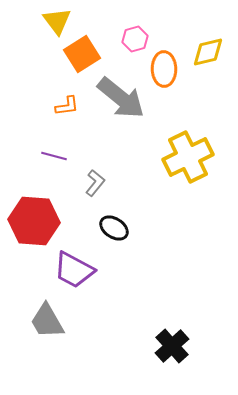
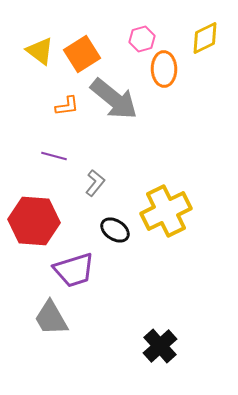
yellow triangle: moved 17 px left, 30 px down; rotated 16 degrees counterclockwise
pink hexagon: moved 7 px right
yellow diamond: moved 3 px left, 14 px up; rotated 12 degrees counterclockwise
gray arrow: moved 7 px left, 1 px down
yellow cross: moved 22 px left, 54 px down
black ellipse: moved 1 px right, 2 px down
purple trapezoid: rotated 45 degrees counterclockwise
gray trapezoid: moved 4 px right, 3 px up
black cross: moved 12 px left
